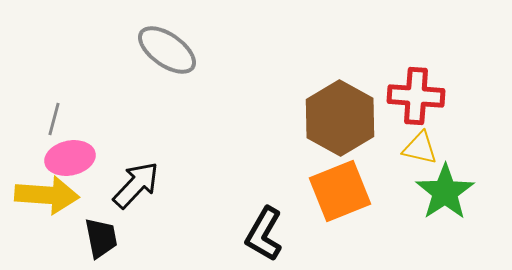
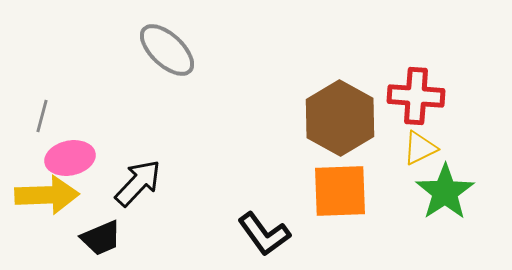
gray ellipse: rotated 8 degrees clockwise
gray line: moved 12 px left, 3 px up
yellow triangle: rotated 39 degrees counterclockwise
black arrow: moved 2 px right, 2 px up
orange square: rotated 20 degrees clockwise
yellow arrow: rotated 6 degrees counterclockwise
black L-shape: rotated 66 degrees counterclockwise
black trapezoid: rotated 78 degrees clockwise
